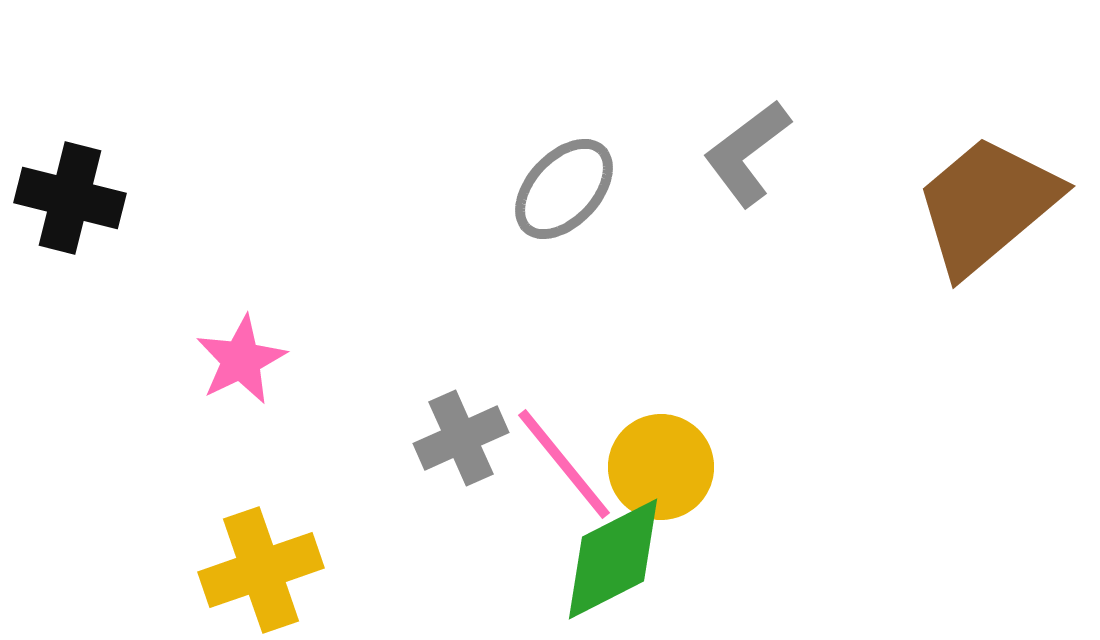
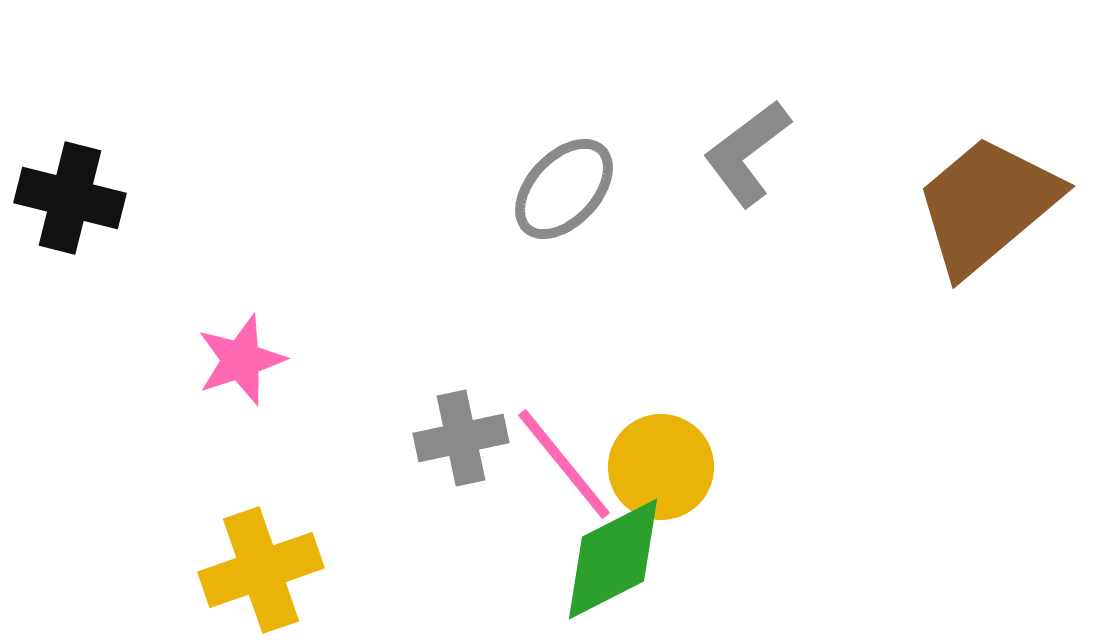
pink star: rotated 8 degrees clockwise
gray cross: rotated 12 degrees clockwise
